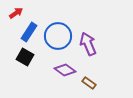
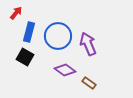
red arrow: rotated 16 degrees counterclockwise
blue rectangle: rotated 18 degrees counterclockwise
